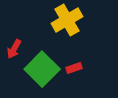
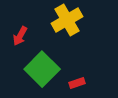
red arrow: moved 6 px right, 13 px up
red rectangle: moved 3 px right, 15 px down
